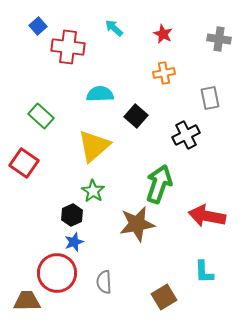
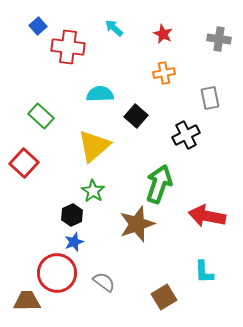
red square: rotated 8 degrees clockwise
brown star: rotated 9 degrees counterclockwise
gray semicircle: rotated 130 degrees clockwise
